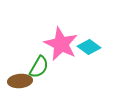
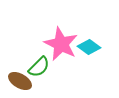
green semicircle: rotated 15 degrees clockwise
brown ellipse: rotated 35 degrees clockwise
